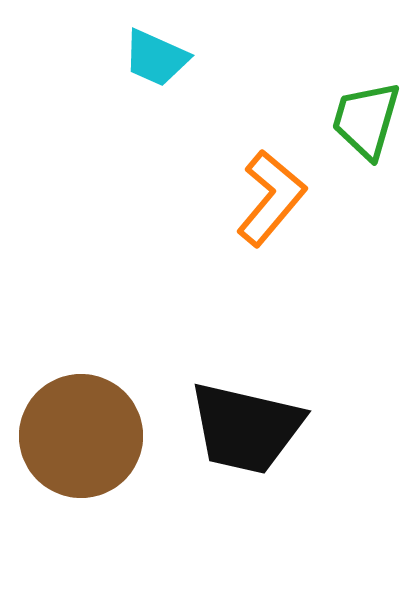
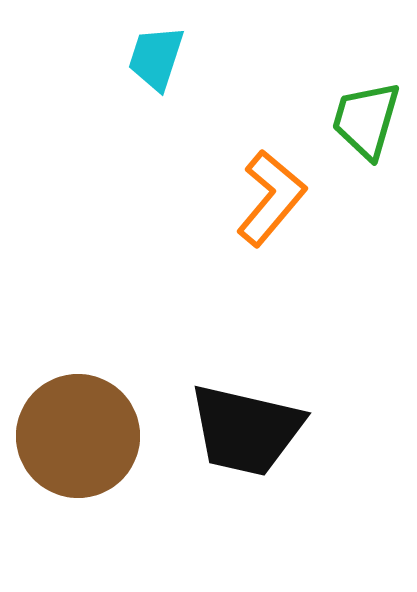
cyan trapezoid: rotated 84 degrees clockwise
black trapezoid: moved 2 px down
brown circle: moved 3 px left
